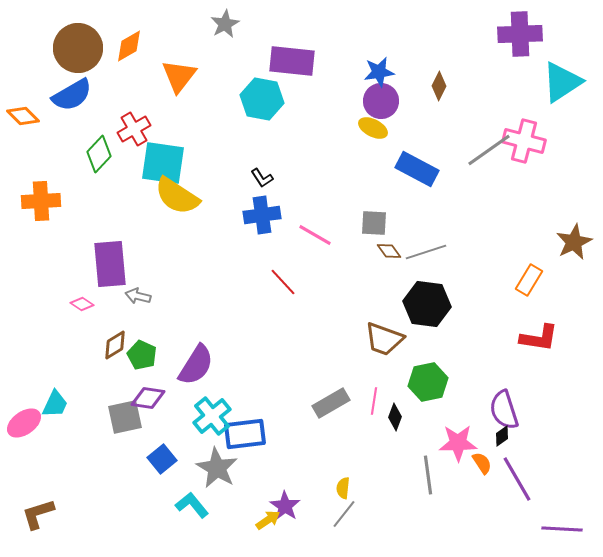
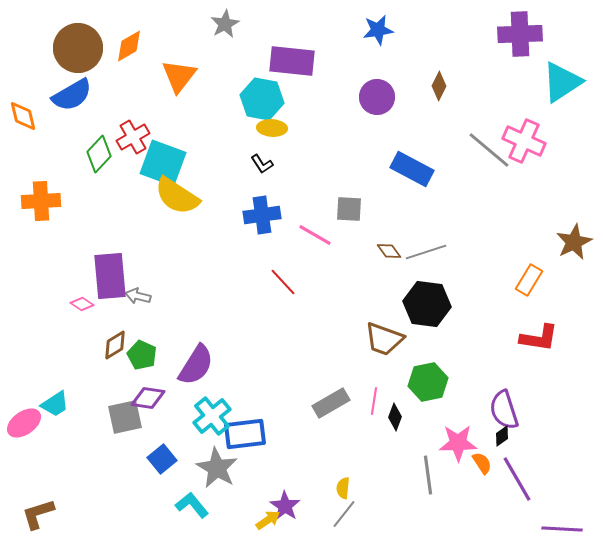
blue star at (379, 72): moved 1 px left, 42 px up
purple circle at (381, 101): moved 4 px left, 4 px up
orange diamond at (23, 116): rotated 32 degrees clockwise
yellow ellipse at (373, 128): moved 101 px left; rotated 24 degrees counterclockwise
red cross at (134, 129): moved 1 px left, 8 px down
pink cross at (524, 141): rotated 9 degrees clockwise
gray line at (489, 150): rotated 75 degrees clockwise
cyan square at (163, 163): rotated 12 degrees clockwise
blue rectangle at (417, 169): moved 5 px left
black L-shape at (262, 178): moved 14 px up
gray square at (374, 223): moved 25 px left, 14 px up
purple rectangle at (110, 264): moved 12 px down
cyan trapezoid at (55, 404): rotated 32 degrees clockwise
